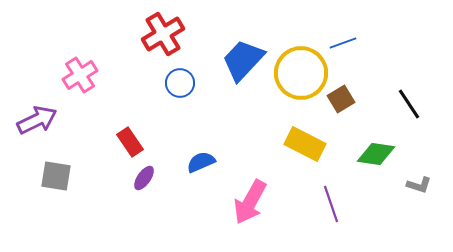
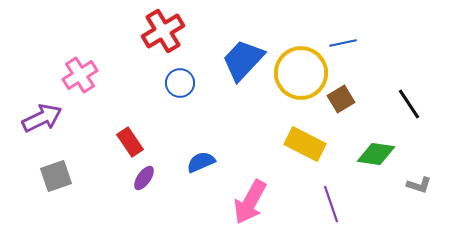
red cross: moved 3 px up
blue line: rotated 8 degrees clockwise
purple arrow: moved 5 px right, 2 px up
gray square: rotated 28 degrees counterclockwise
